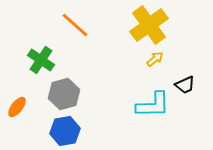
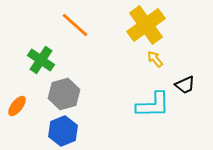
yellow cross: moved 3 px left
yellow arrow: rotated 90 degrees counterclockwise
orange ellipse: moved 1 px up
blue hexagon: moved 2 px left; rotated 12 degrees counterclockwise
